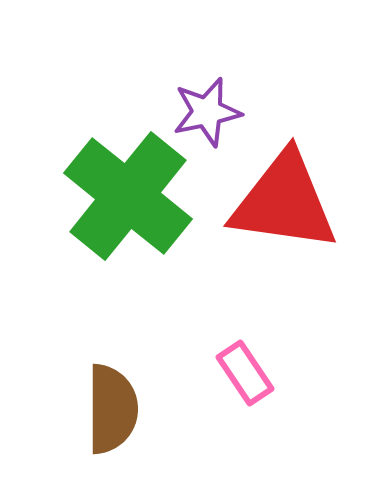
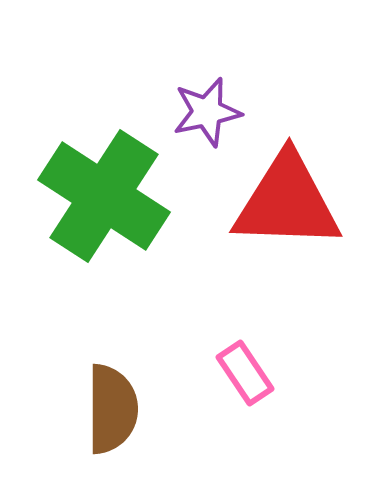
green cross: moved 24 px left; rotated 6 degrees counterclockwise
red triangle: moved 3 px right; rotated 6 degrees counterclockwise
